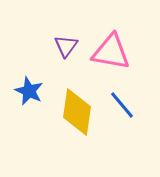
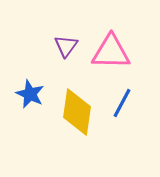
pink triangle: rotated 9 degrees counterclockwise
blue star: moved 1 px right, 3 px down
blue line: moved 2 px up; rotated 68 degrees clockwise
